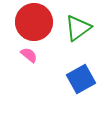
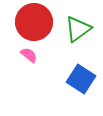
green triangle: moved 1 px down
blue square: rotated 28 degrees counterclockwise
